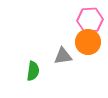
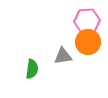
pink hexagon: moved 3 px left, 1 px down
green semicircle: moved 1 px left, 2 px up
